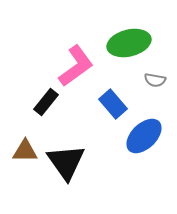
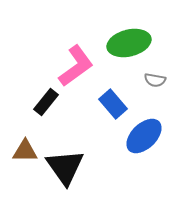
black triangle: moved 1 px left, 5 px down
